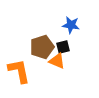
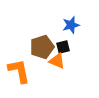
blue star: rotated 24 degrees counterclockwise
